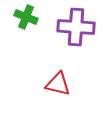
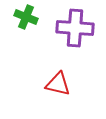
purple cross: moved 1 px left, 1 px down
